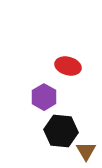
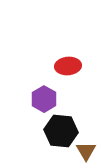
red ellipse: rotated 20 degrees counterclockwise
purple hexagon: moved 2 px down
